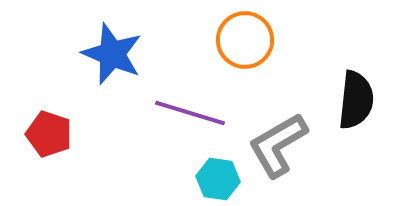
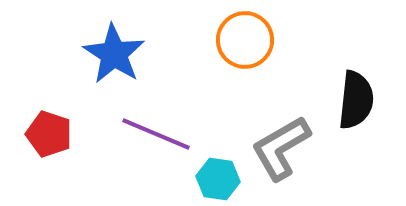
blue star: moved 2 px right; rotated 10 degrees clockwise
purple line: moved 34 px left, 21 px down; rotated 6 degrees clockwise
gray L-shape: moved 3 px right, 3 px down
